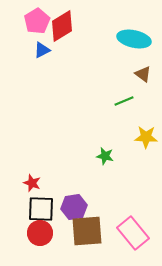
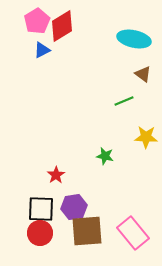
red star: moved 24 px right, 8 px up; rotated 18 degrees clockwise
